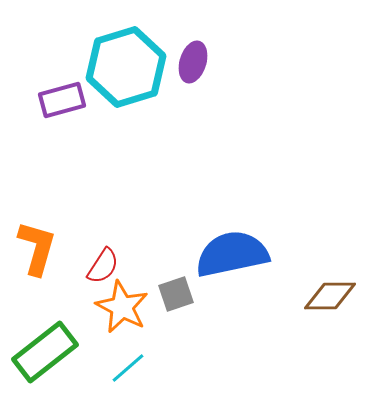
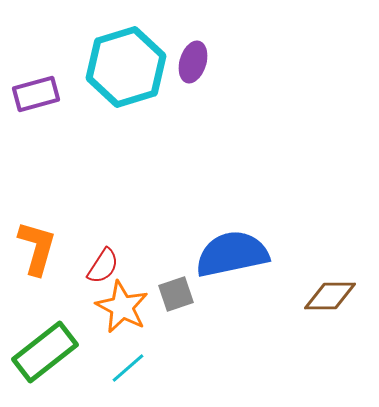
purple rectangle: moved 26 px left, 6 px up
